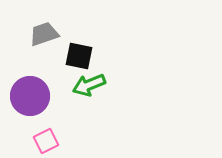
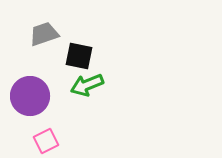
green arrow: moved 2 px left
